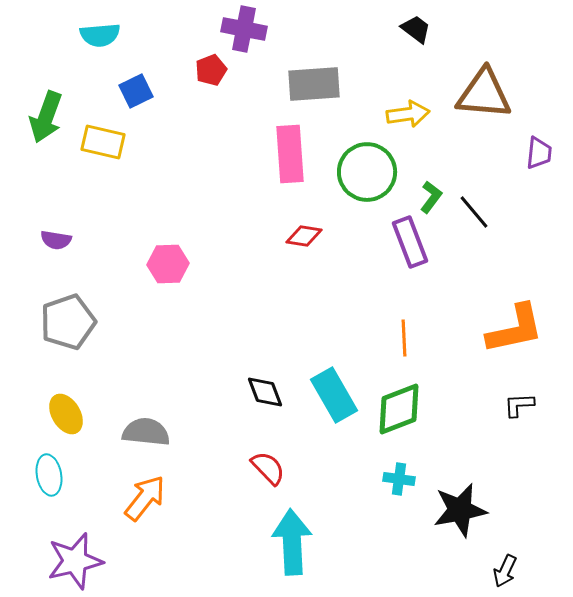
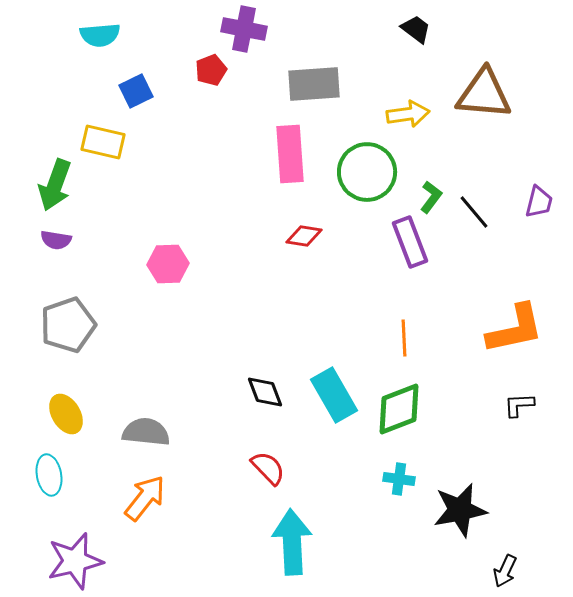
green arrow: moved 9 px right, 68 px down
purple trapezoid: moved 49 px down; rotated 8 degrees clockwise
gray pentagon: moved 3 px down
